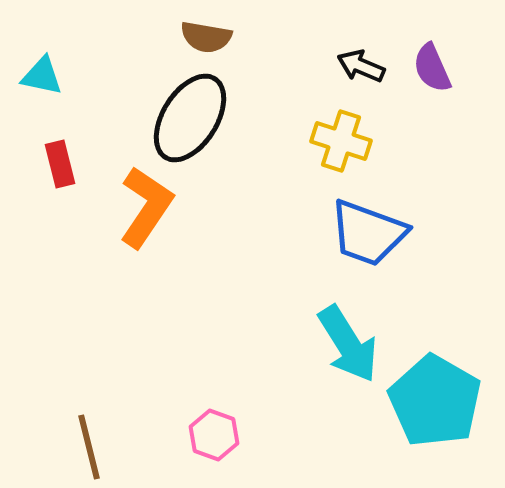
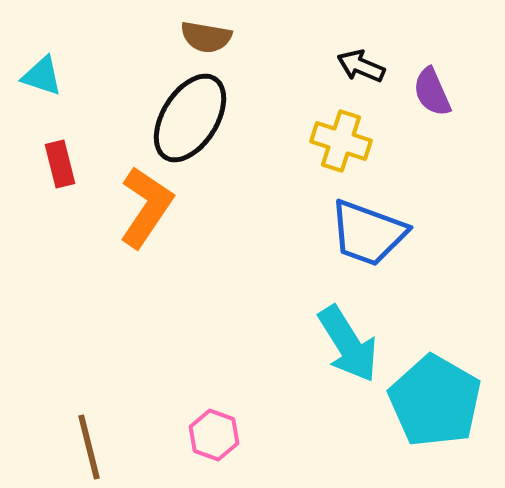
purple semicircle: moved 24 px down
cyan triangle: rotated 6 degrees clockwise
